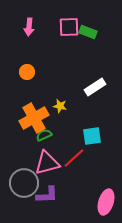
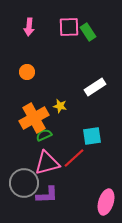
green rectangle: rotated 36 degrees clockwise
